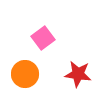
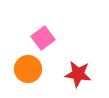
orange circle: moved 3 px right, 5 px up
